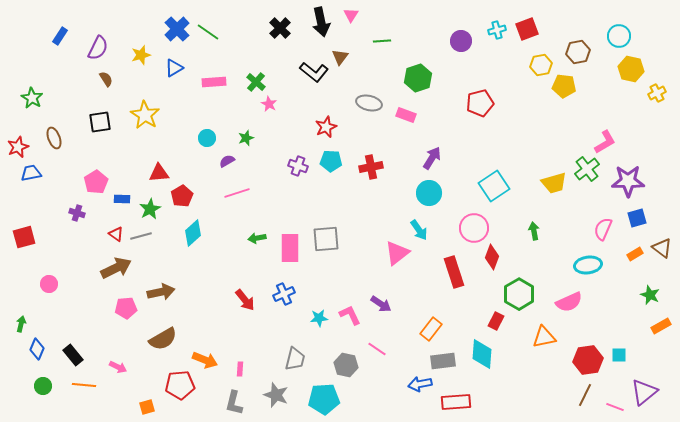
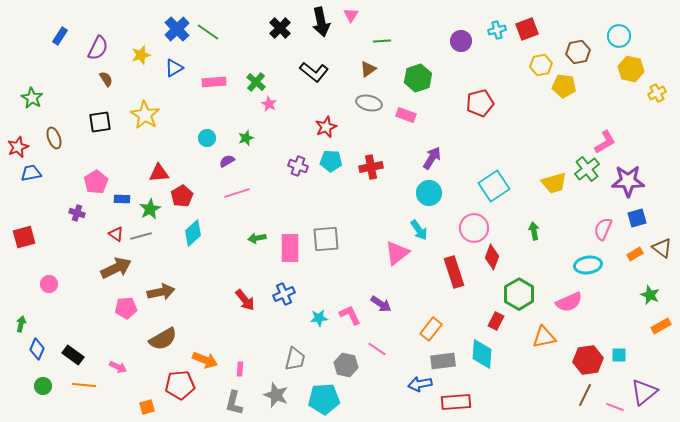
brown triangle at (340, 57): moved 28 px right, 12 px down; rotated 18 degrees clockwise
black rectangle at (73, 355): rotated 15 degrees counterclockwise
